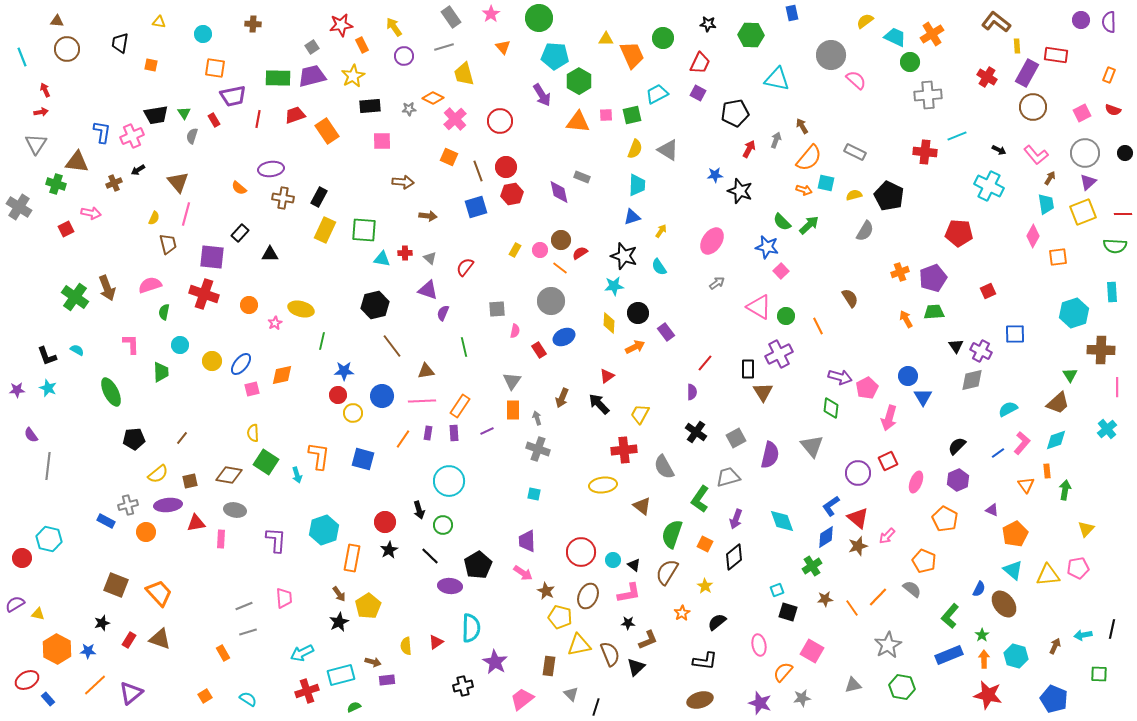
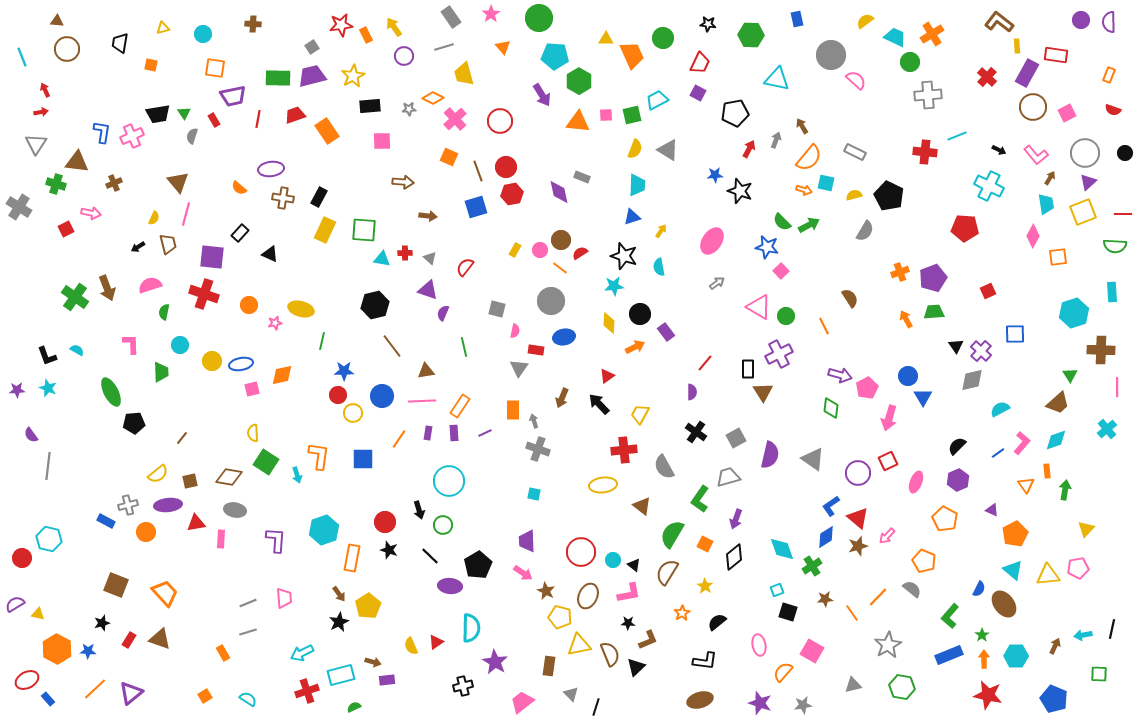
blue rectangle at (792, 13): moved 5 px right, 6 px down
yellow triangle at (159, 22): moved 4 px right, 6 px down; rotated 24 degrees counterclockwise
brown L-shape at (996, 22): moved 3 px right
orange rectangle at (362, 45): moved 4 px right, 10 px up
red cross at (987, 77): rotated 12 degrees clockwise
cyan trapezoid at (657, 94): moved 6 px down
pink square at (1082, 113): moved 15 px left
black trapezoid at (156, 115): moved 2 px right, 1 px up
black arrow at (138, 170): moved 77 px down
green arrow at (809, 225): rotated 15 degrees clockwise
red pentagon at (959, 233): moved 6 px right, 5 px up
black triangle at (270, 254): rotated 24 degrees clockwise
cyan semicircle at (659, 267): rotated 24 degrees clockwise
gray square at (497, 309): rotated 18 degrees clockwise
black circle at (638, 313): moved 2 px right, 1 px down
pink star at (275, 323): rotated 16 degrees clockwise
orange line at (818, 326): moved 6 px right
blue ellipse at (564, 337): rotated 15 degrees clockwise
red rectangle at (539, 350): moved 3 px left; rotated 49 degrees counterclockwise
purple cross at (981, 351): rotated 15 degrees clockwise
blue ellipse at (241, 364): rotated 40 degrees clockwise
purple arrow at (840, 377): moved 2 px up
gray triangle at (512, 381): moved 7 px right, 13 px up
cyan semicircle at (1008, 409): moved 8 px left
gray arrow at (537, 418): moved 3 px left, 3 px down
purple line at (487, 431): moved 2 px left, 2 px down
black pentagon at (134, 439): moved 16 px up
orange line at (403, 439): moved 4 px left
gray triangle at (812, 446): moved 1 px right, 13 px down; rotated 15 degrees counterclockwise
blue square at (363, 459): rotated 15 degrees counterclockwise
brown diamond at (229, 475): moved 2 px down
cyan diamond at (782, 521): moved 28 px down
green semicircle at (672, 534): rotated 12 degrees clockwise
black star at (389, 550): rotated 24 degrees counterclockwise
orange trapezoid at (159, 593): moved 6 px right
gray line at (244, 606): moved 4 px right, 3 px up
orange line at (852, 608): moved 5 px down
yellow semicircle at (406, 646): moved 5 px right; rotated 18 degrees counterclockwise
cyan hexagon at (1016, 656): rotated 15 degrees counterclockwise
orange line at (95, 685): moved 4 px down
gray star at (802, 698): moved 1 px right, 7 px down
pink trapezoid at (522, 699): moved 3 px down
